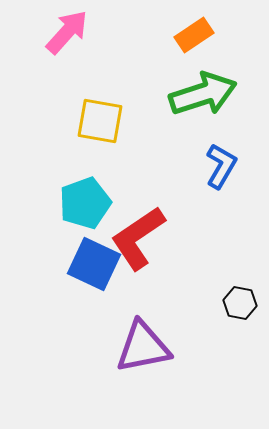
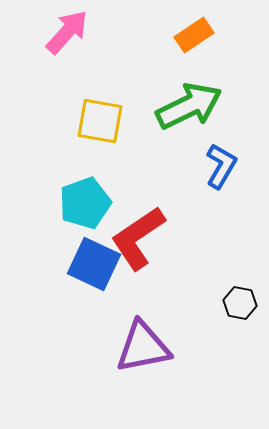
green arrow: moved 14 px left, 12 px down; rotated 8 degrees counterclockwise
